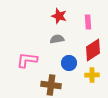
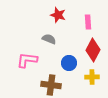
red star: moved 1 px left, 1 px up
gray semicircle: moved 8 px left; rotated 32 degrees clockwise
red diamond: rotated 30 degrees counterclockwise
yellow cross: moved 2 px down
